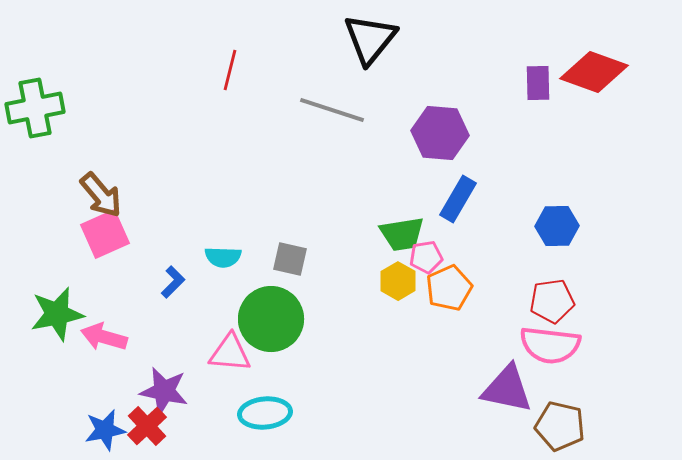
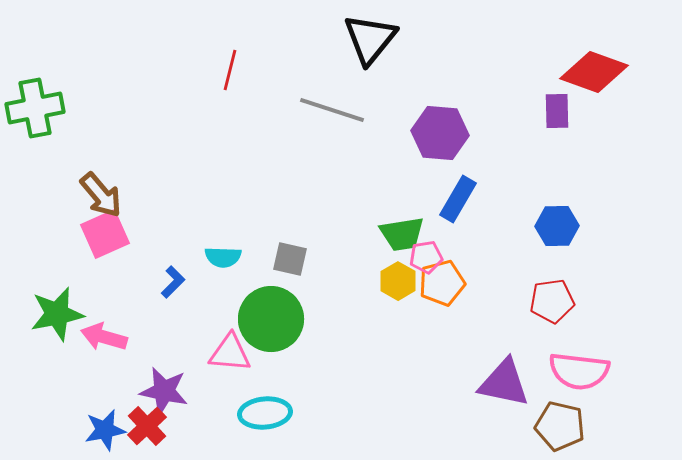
purple rectangle: moved 19 px right, 28 px down
orange pentagon: moved 7 px left, 5 px up; rotated 9 degrees clockwise
pink semicircle: moved 29 px right, 26 px down
purple triangle: moved 3 px left, 6 px up
